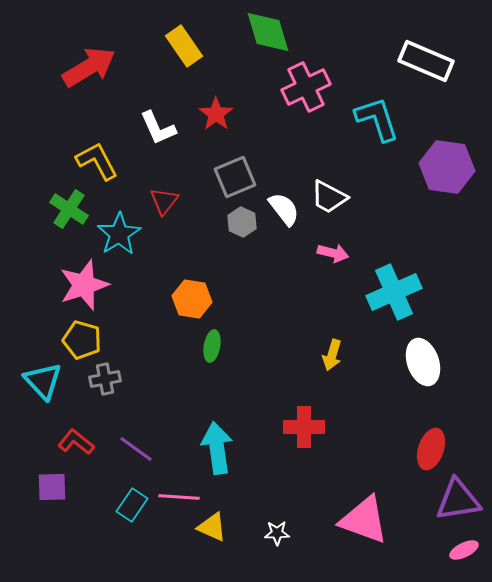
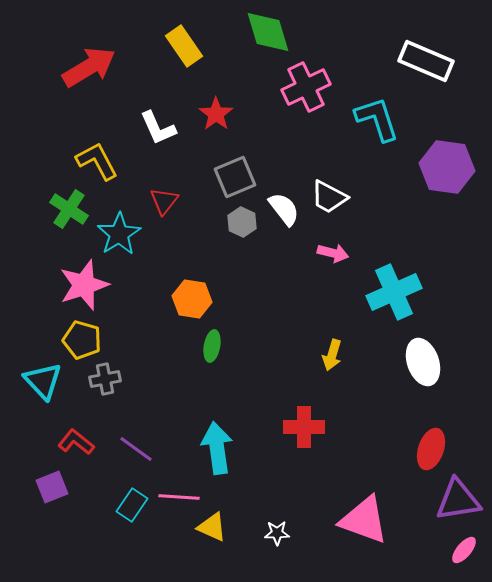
purple square: rotated 20 degrees counterclockwise
pink ellipse: rotated 24 degrees counterclockwise
